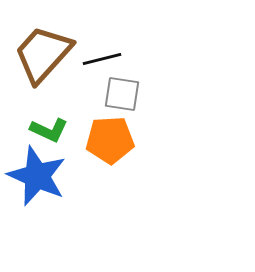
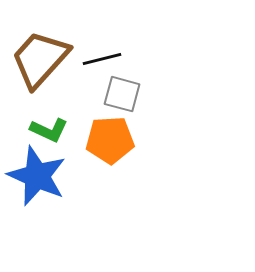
brown trapezoid: moved 3 px left, 5 px down
gray square: rotated 6 degrees clockwise
